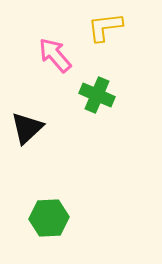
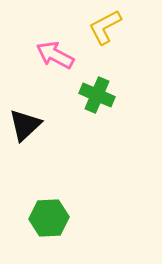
yellow L-shape: rotated 21 degrees counterclockwise
pink arrow: rotated 21 degrees counterclockwise
black triangle: moved 2 px left, 3 px up
